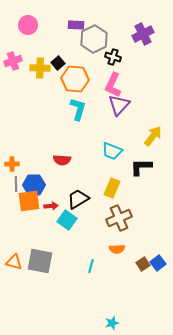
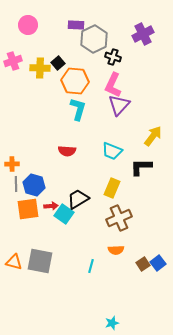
orange hexagon: moved 2 px down
red semicircle: moved 5 px right, 9 px up
blue hexagon: rotated 15 degrees clockwise
orange square: moved 1 px left, 8 px down
cyan square: moved 3 px left, 6 px up
orange semicircle: moved 1 px left, 1 px down
